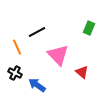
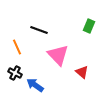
green rectangle: moved 2 px up
black line: moved 2 px right, 2 px up; rotated 48 degrees clockwise
blue arrow: moved 2 px left
